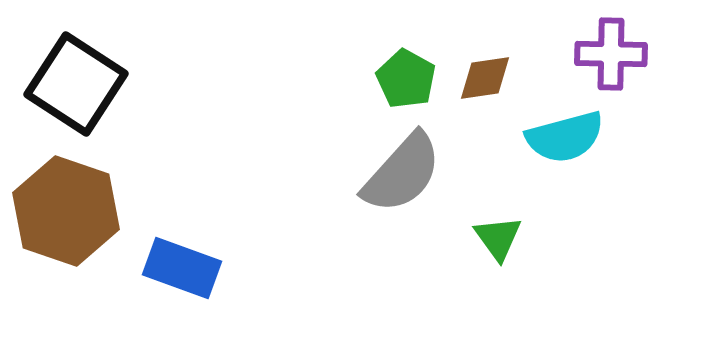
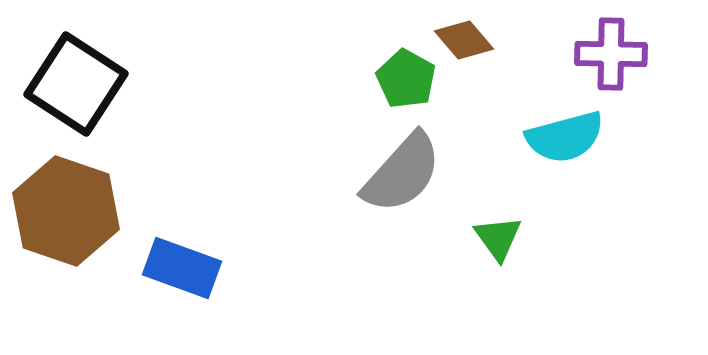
brown diamond: moved 21 px left, 38 px up; rotated 58 degrees clockwise
